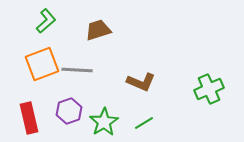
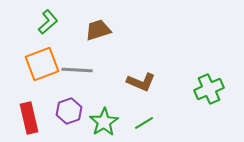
green L-shape: moved 2 px right, 1 px down
